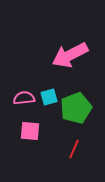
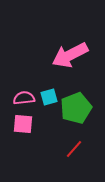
pink square: moved 7 px left, 7 px up
red line: rotated 18 degrees clockwise
